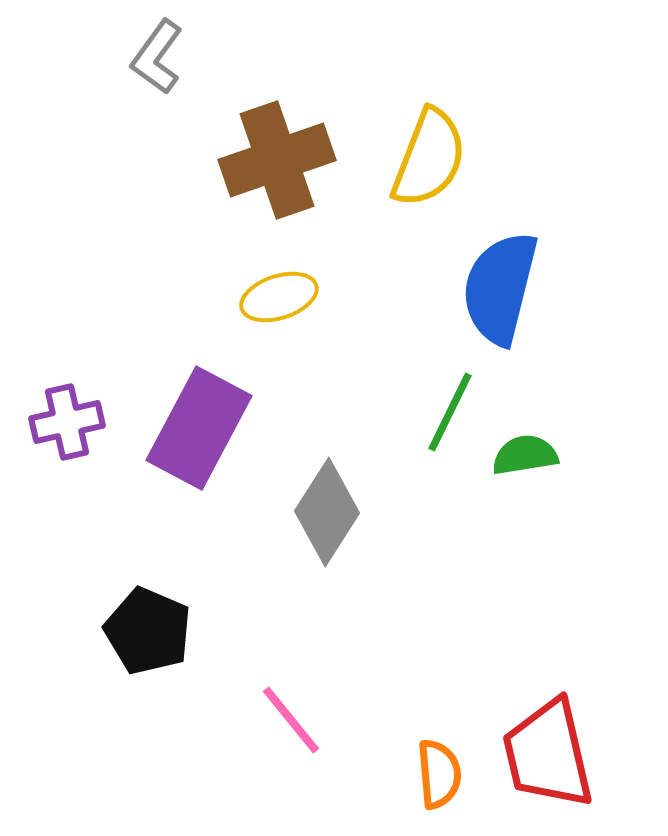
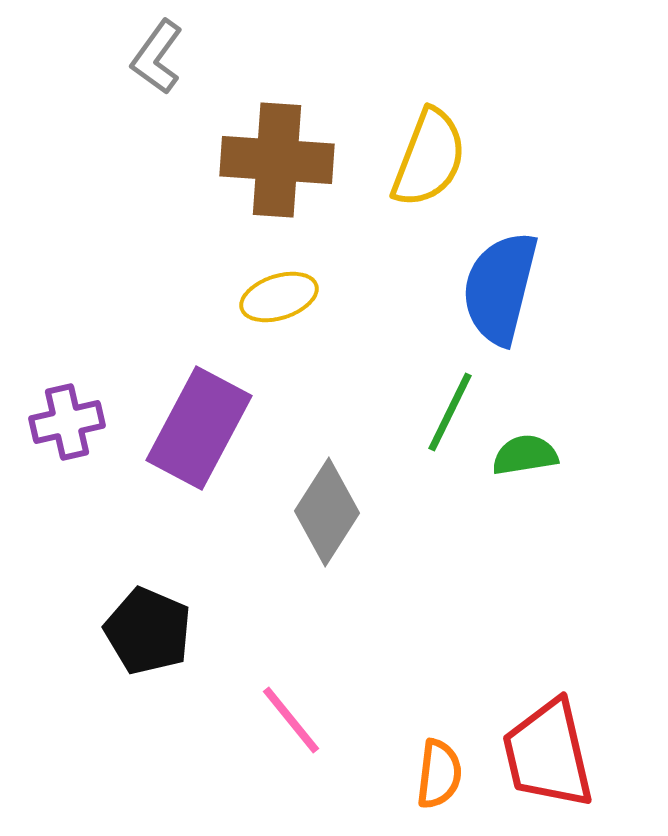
brown cross: rotated 23 degrees clockwise
orange semicircle: rotated 12 degrees clockwise
